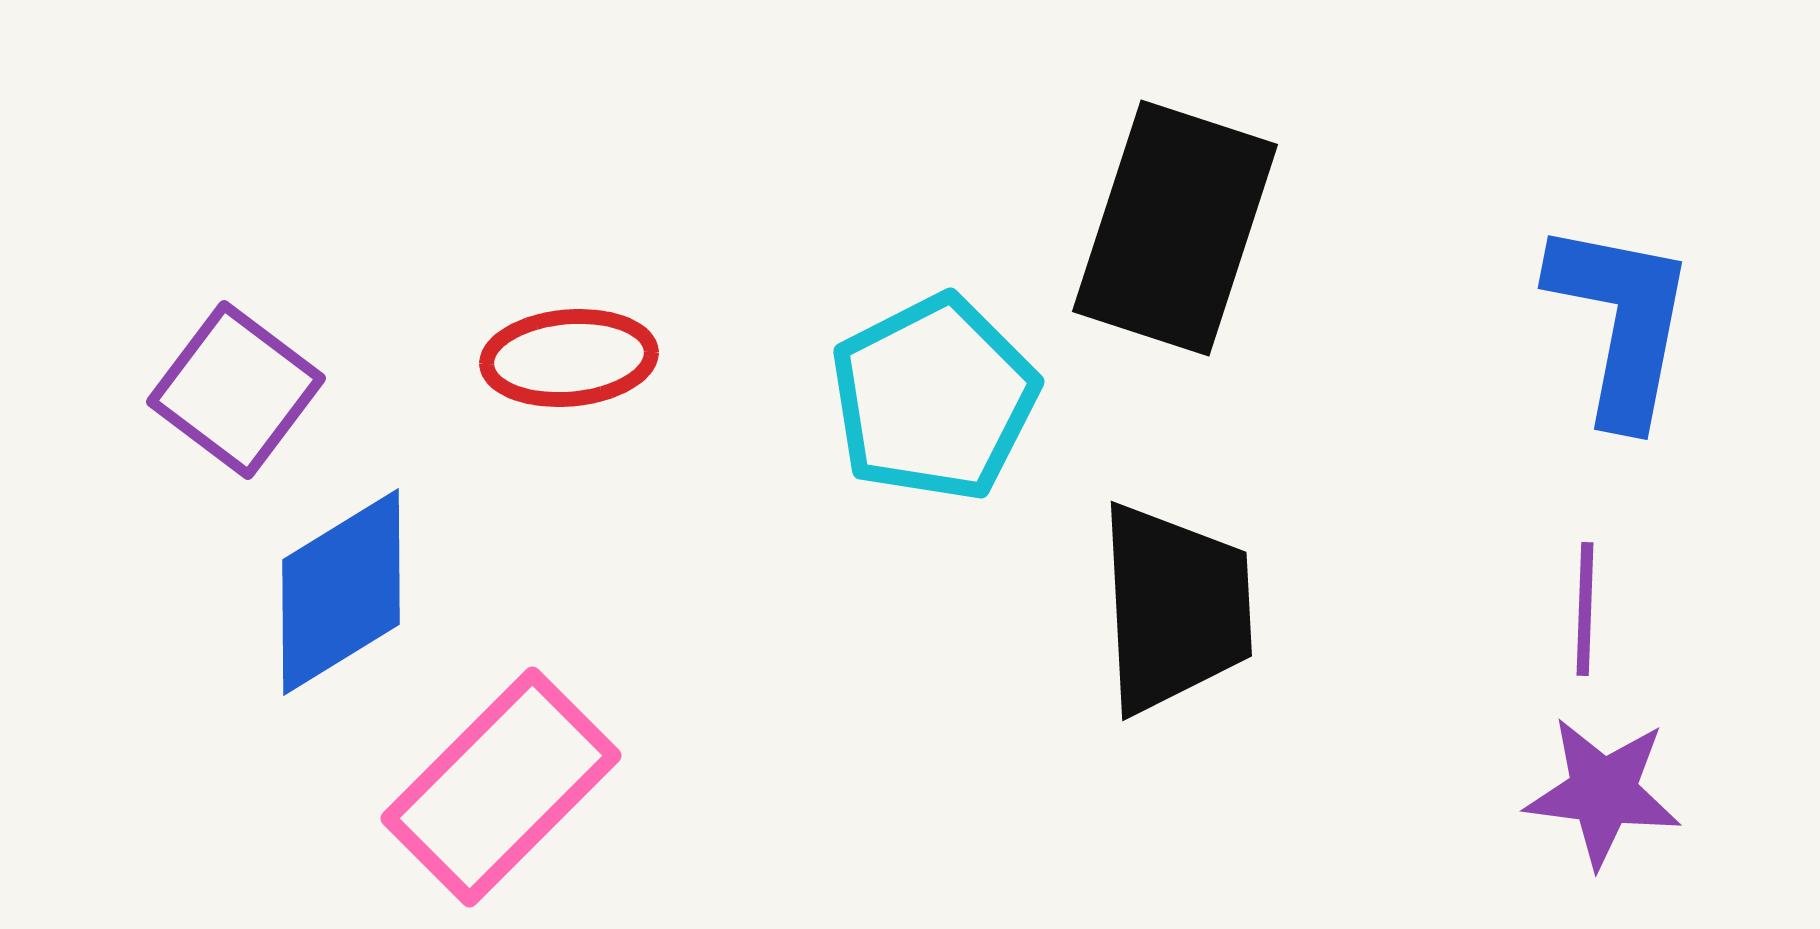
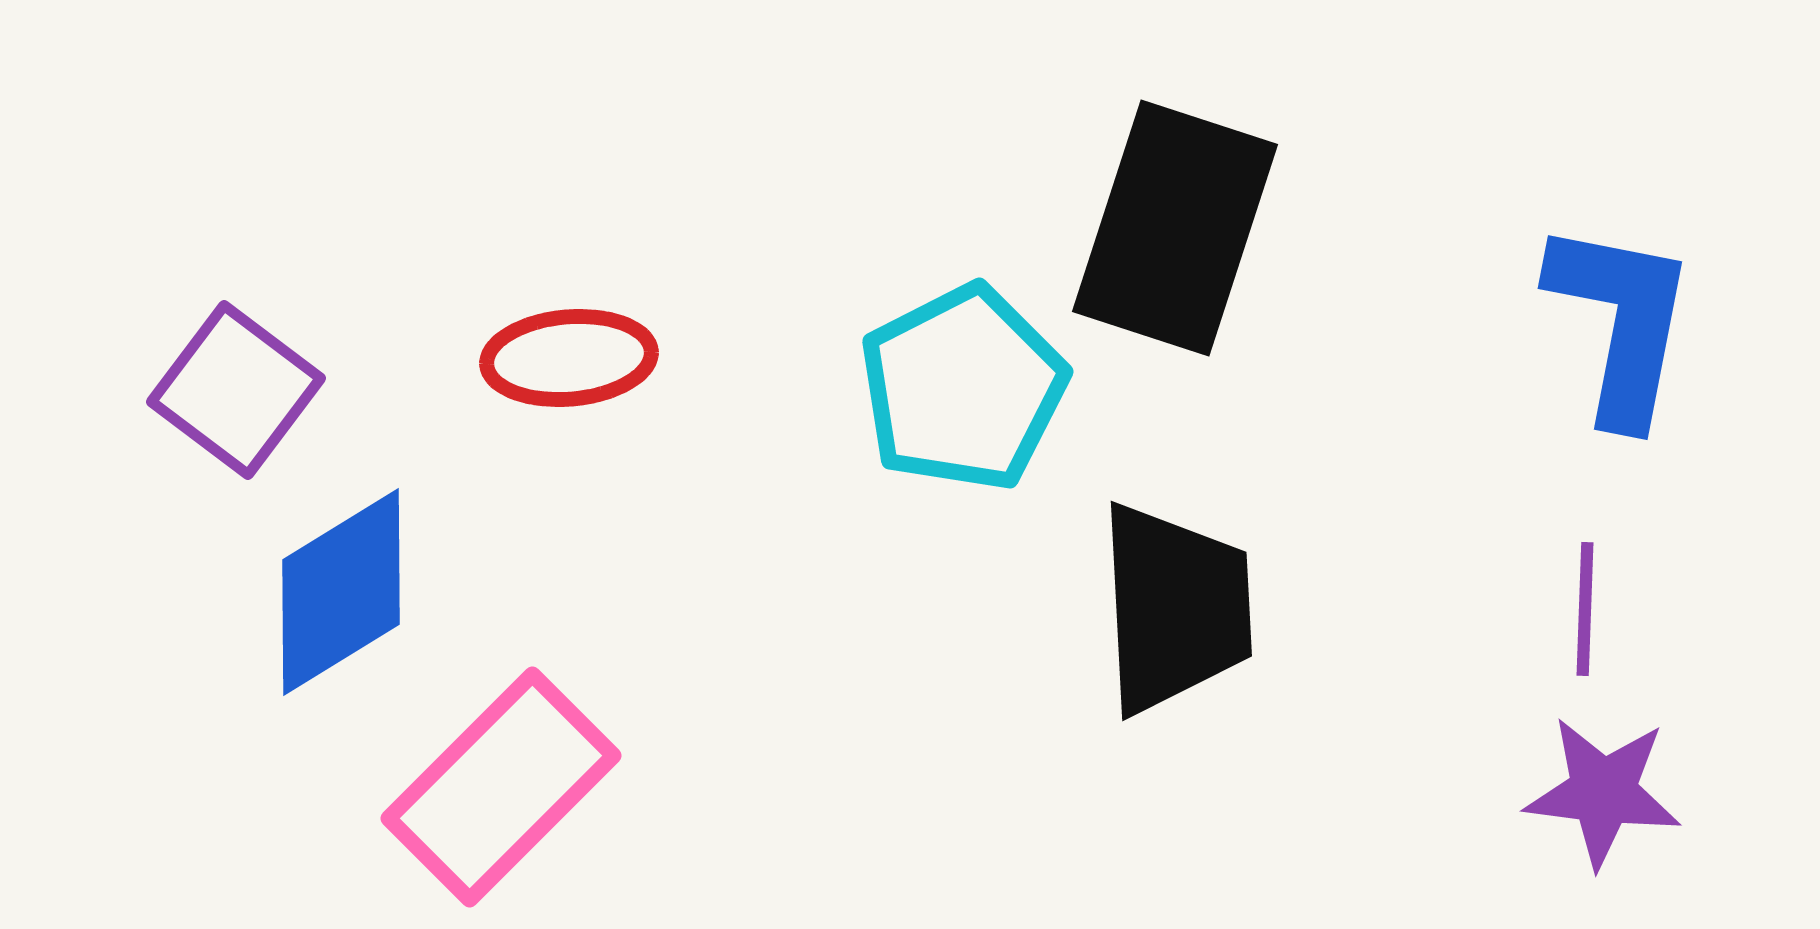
cyan pentagon: moved 29 px right, 10 px up
